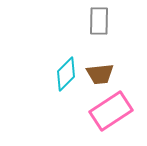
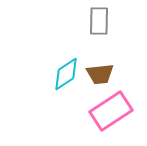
cyan diamond: rotated 12 degrees clockwise
